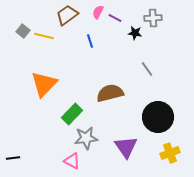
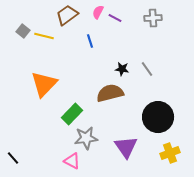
black star: moved 13 px left, 36 px down
black line: rotated 56 degrees clockwise
